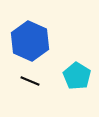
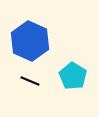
cyan pentagon: moved 4 px left
